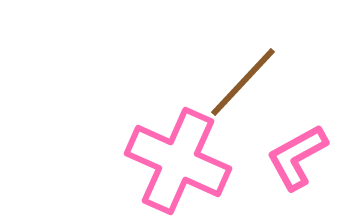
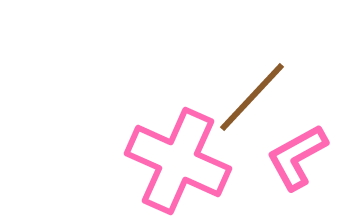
brown line: moved 9 px right, 15 px down
